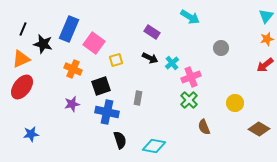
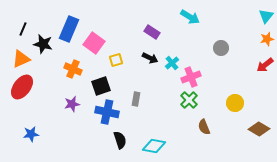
gray rectangle: moved 2 px left, 1 px down
